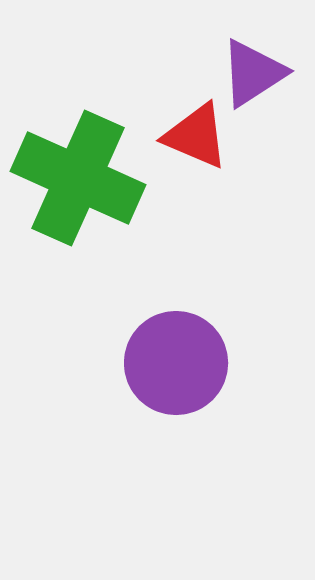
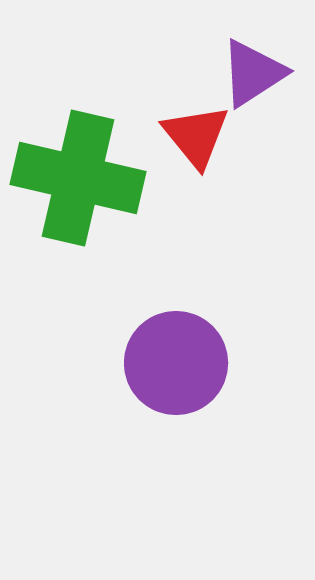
red triangle: rotated 28 degrees clockwise
green cross: rotated 11 degrees counterclockwise
